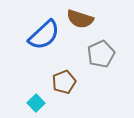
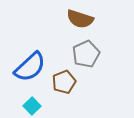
blue semicircle: moved 14 px left, 32 px down
gray pentagon: moved 15 px left
cyan square: moved 4 px left, 3 px down
